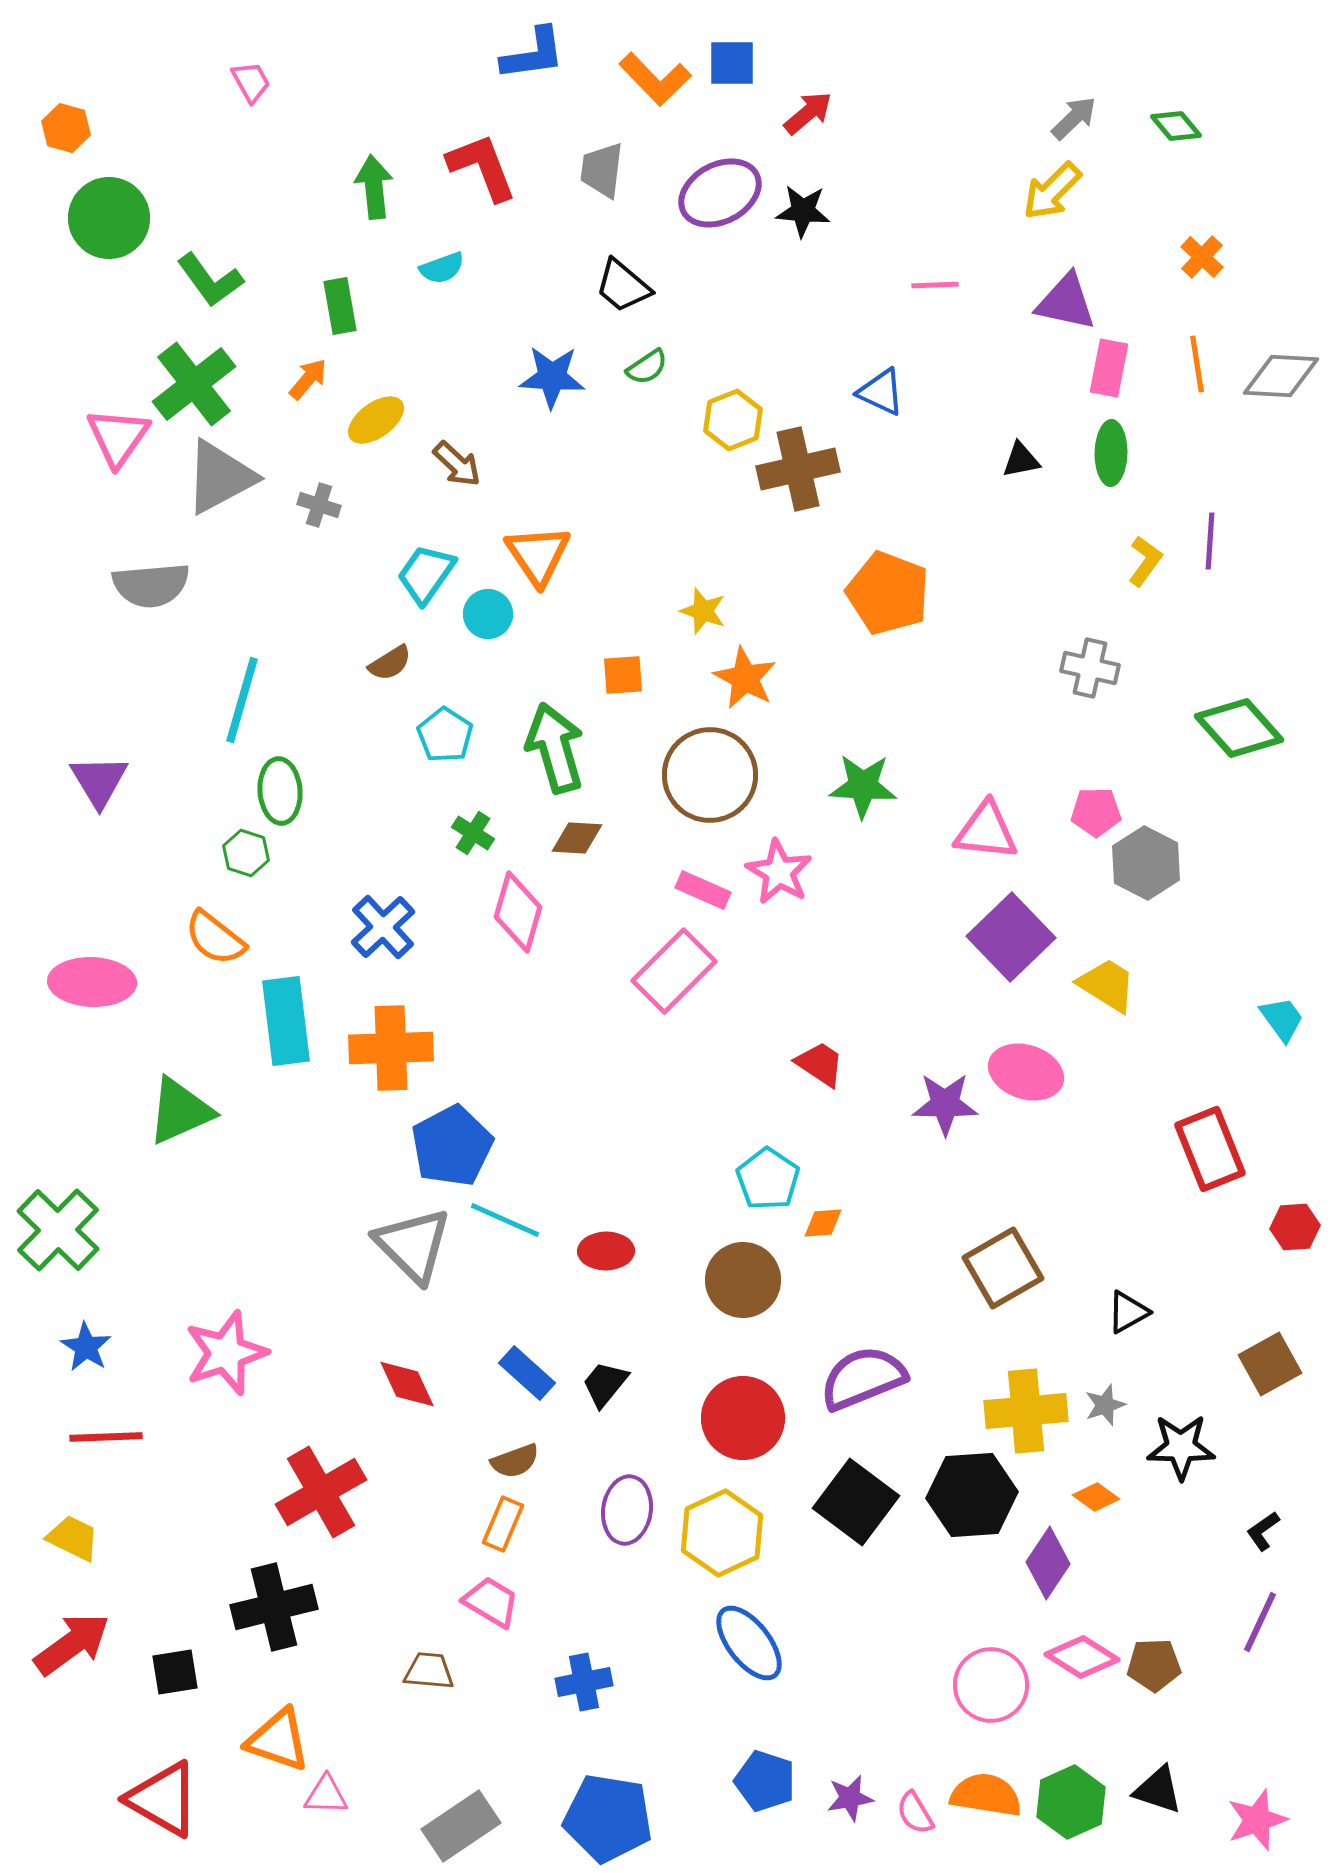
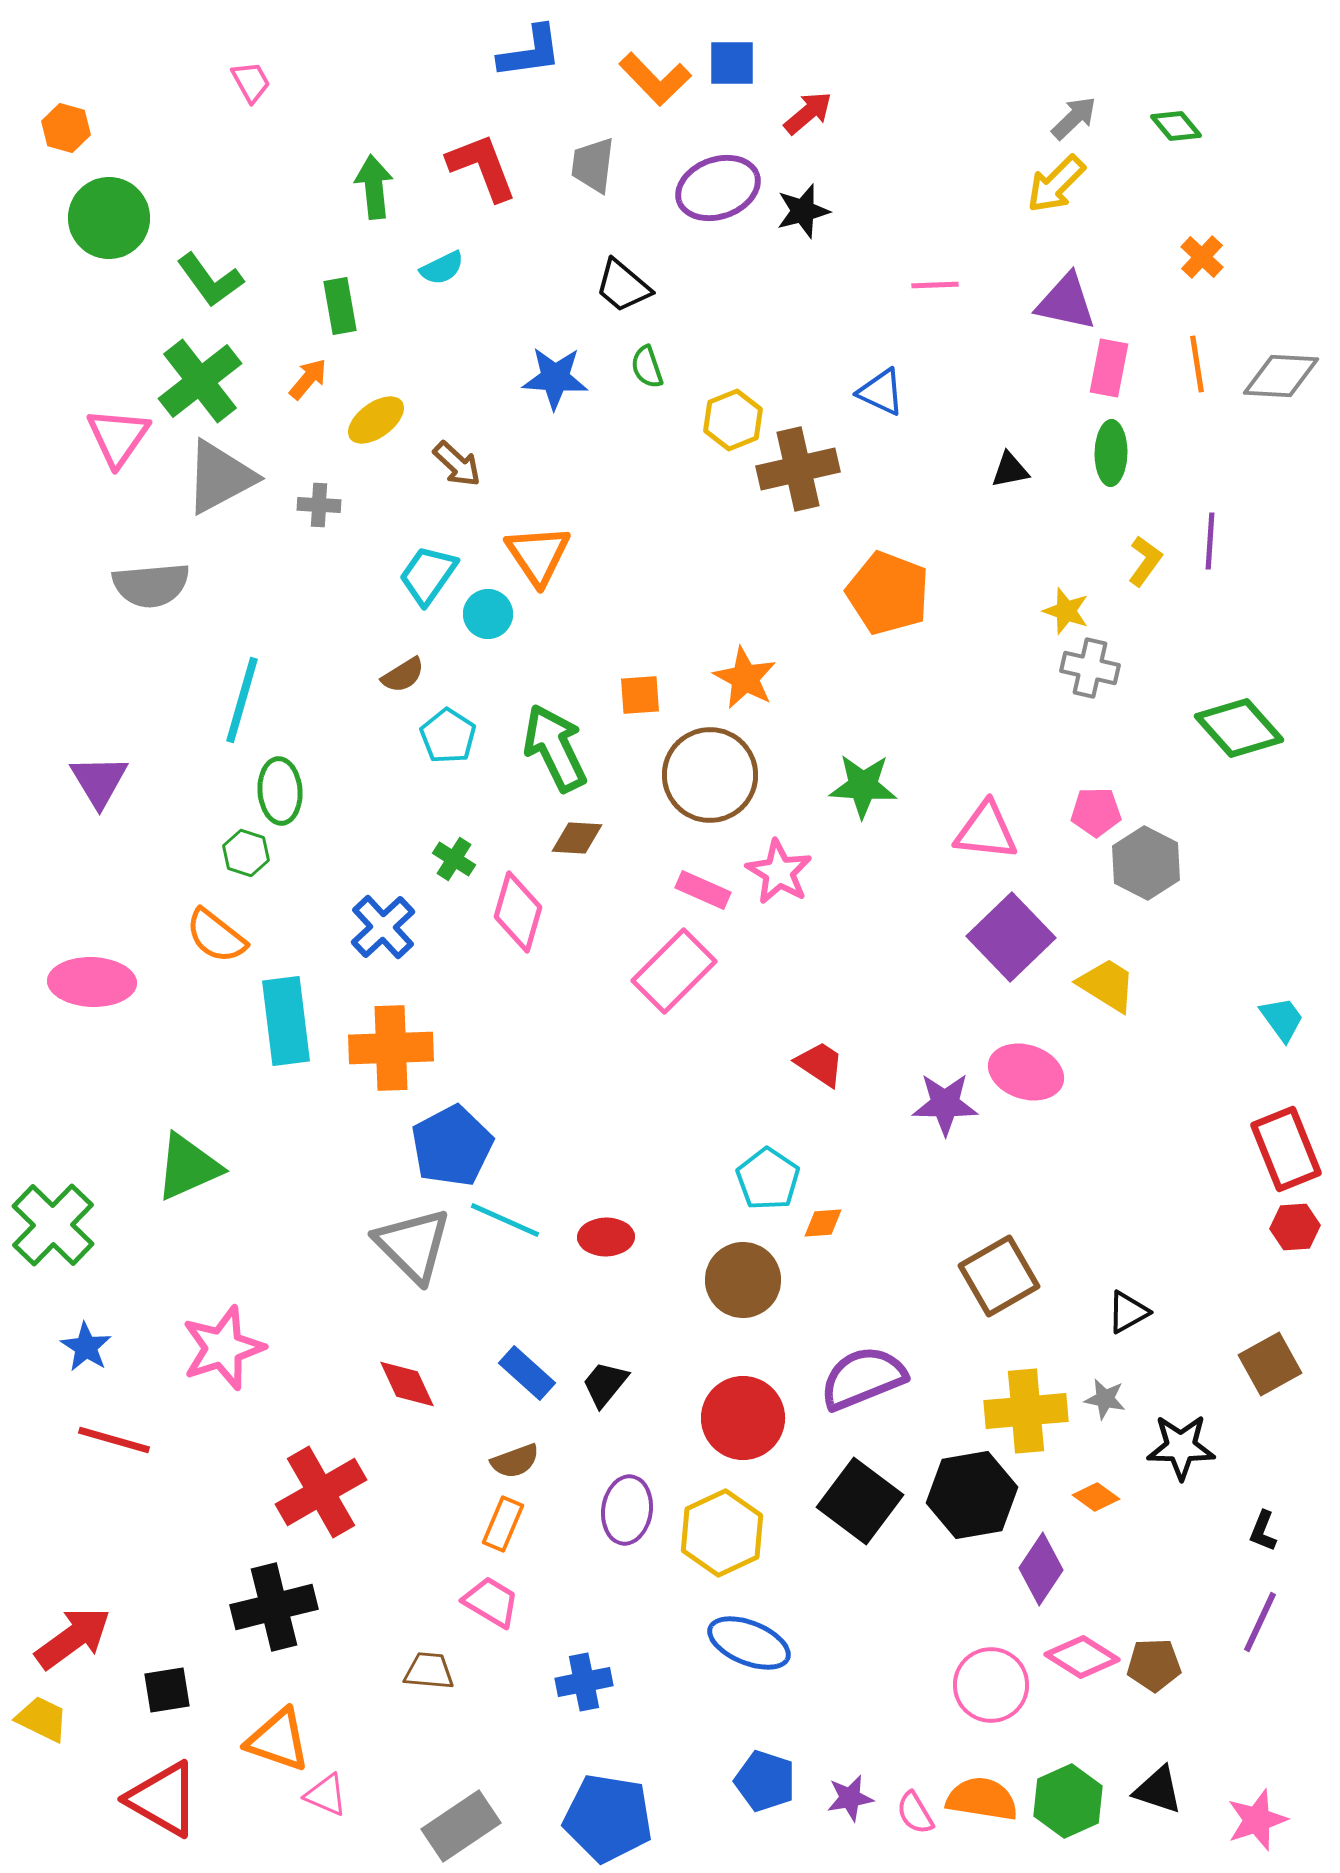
blue L-shape at (533, 54): moved 3 px left, 2 px up
gray trapezoid at (602, 170): moved 9 px left, 5 px up
yellow arrow at (1052, 191): moved 4 px right, 7 px up
purple ellipse at (720, 193): moved 2 px left, 5 px up; rotated 8 degrees clockwise
black star at (803, 211): rotated 20 degrees counterclockwise
cyan semicircle at (442, 268): rotated 6 degrees counterclockwise
green semicircle at (647, 367): rotated 105 degrees clockwise
blue star at (552, 377): moved 3 px right, 1 px down
green cross at (194, 384): moved 6 px right, 3 px up
black triangle at (1021, 460): moved 11 px left, 10 px down
gray cross at (319, 505): rotated 15 degrees counterclockwise
cyan trapezoid at (426, 574): moved 2 px right, 1 px down
yellow star at (703, 611): moved 363 px right
brown semicircle at (390, 663): moved 13 px right, 12 px down
orange square at (623, 675): moved 17 px right, 20 px down
cyan pentagon at (445, 735): moved 3 px right, 1 px down
green arrow at (555, 748): rotated 10 degrees counterclockwise
green cross at (473, 833): moved 19 px left, 26 px down
orange semicircle at (215, 938): moved 1 px right, 2 px up
green triangle at (180, 1111): moved 8 px right, 56 px down
red rectangle at (1210, 1149): moved 76 px right
green cross at (58, 1230): moved 5 px left, 5 px up
red ellipse at (606, 1251): moved 14 px up
brown square at (1003, 1268): moved 4 px left, 8 px down
pink star at (226, 1353): moved 3 px left, 5 px up
gray star at (1105, 1405): moved 6 px up; rotated 30 degrees clockwise
red line at (106, 1437): moved 8 px right, 3 px down; rotated 18 degrees clockwise
black hexagon at (972, 1495): rotated 6 degrees counterclockwise
black square at (856, 1502): moved 4 px right, 1 px up
black L-shape at (1263, 1531): rotated 33 degrees counterclockwise
yellow trapezoid at (73, 1538): moved 31 px left, 181 px down
purple diamond at (1048, 1563): moved 7 px left, 6 px down
blue ellipse at (749, 1643): rotated 30 degrees counterclockwise
red arrow at (72, 1644): moved 1 px right, 6 px up
black square at (175, 1672): moved 8 px left, 18 px down
pink triangle at (326, 1795): rotated 21 degrees clockwise
orange semicircle at (986, 1795): moved 4 px left, 4 px down
green hexagon at (1071, 1802): moved 3 px left, 1 px up
